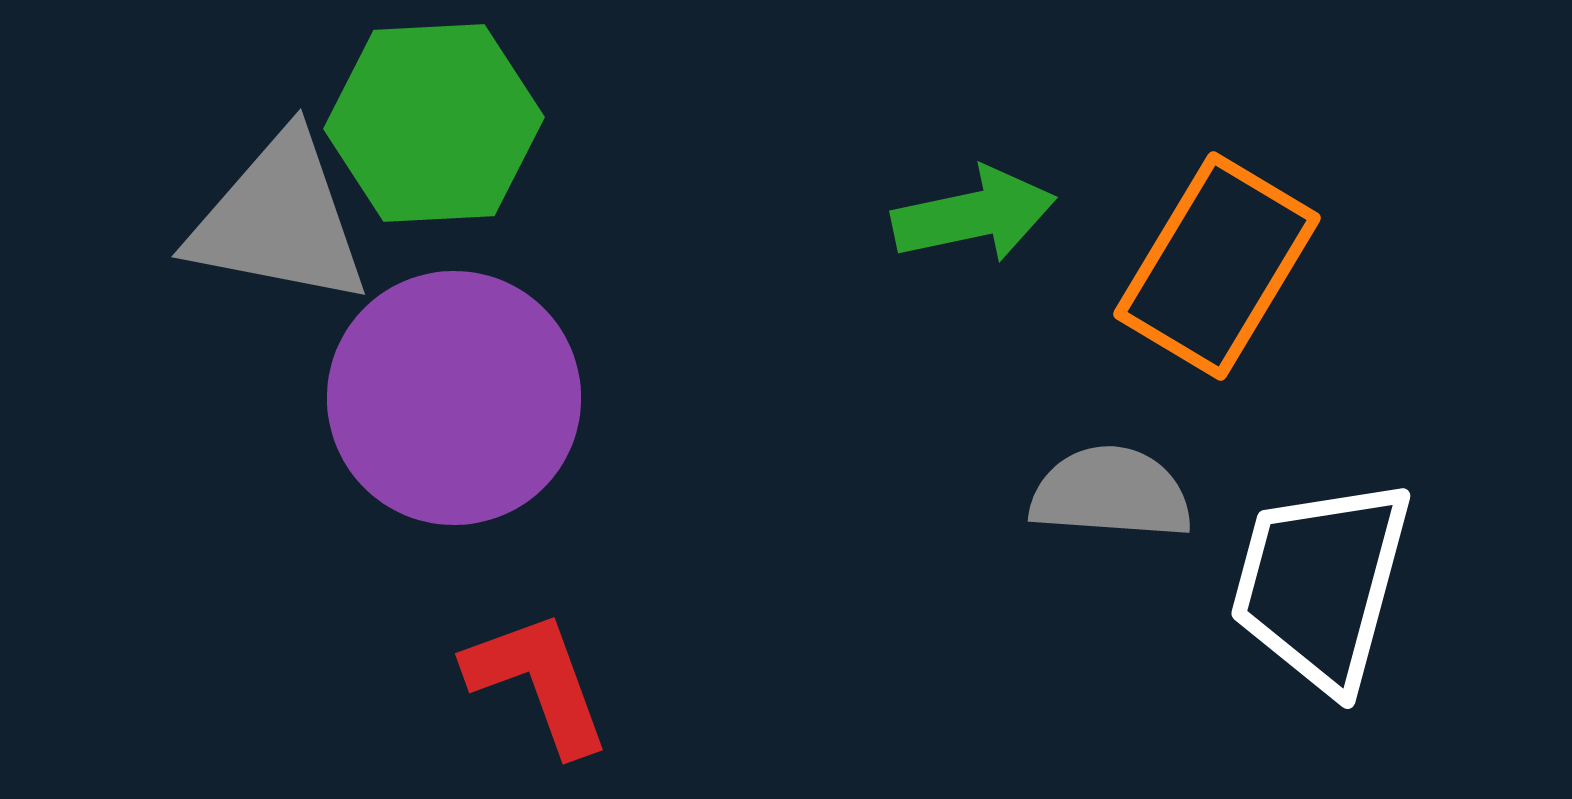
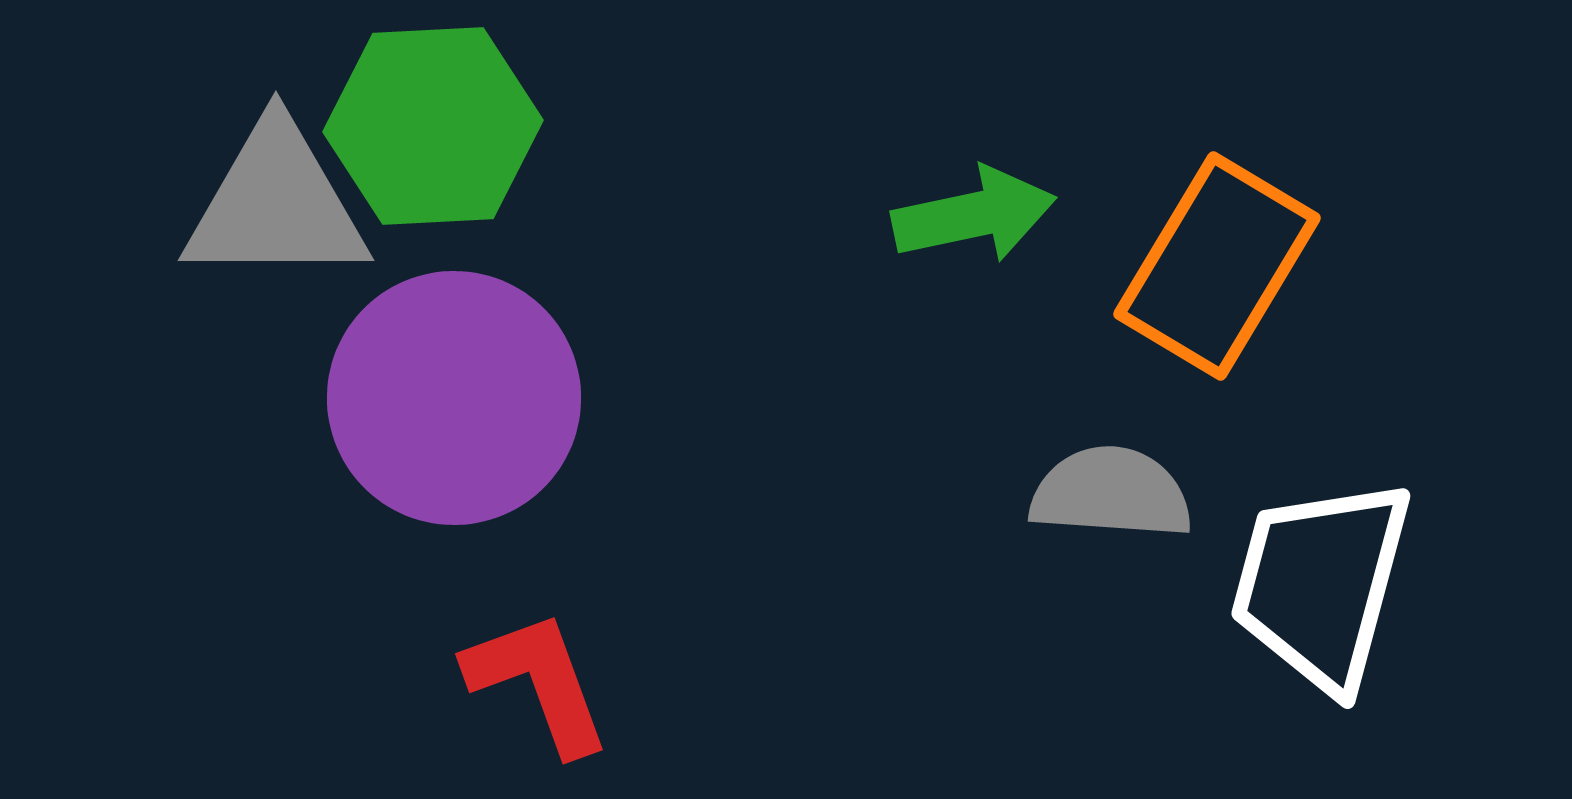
green hexagon: moved 1 px left, 3 px down
gray triangle: moved 3 px left, 16 px up; rotated 11 degrees counterclockwise
